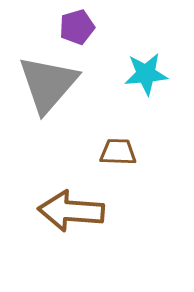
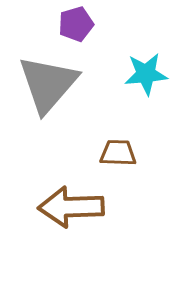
purple pentagon: moved 1 px left, 3 px up
brown trapezoid: moved 1 px down
brown arrow: moved 4 px up; rotated 6 degrees counterclockwise
